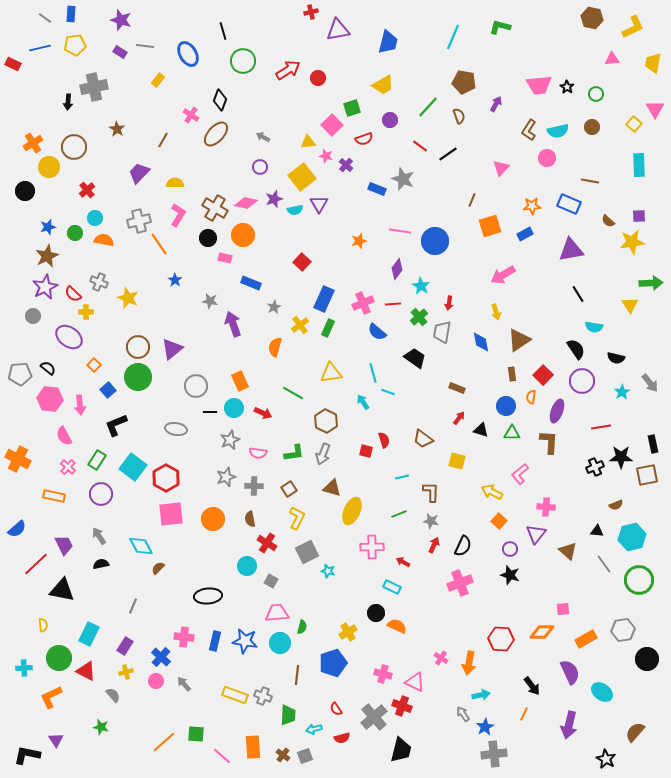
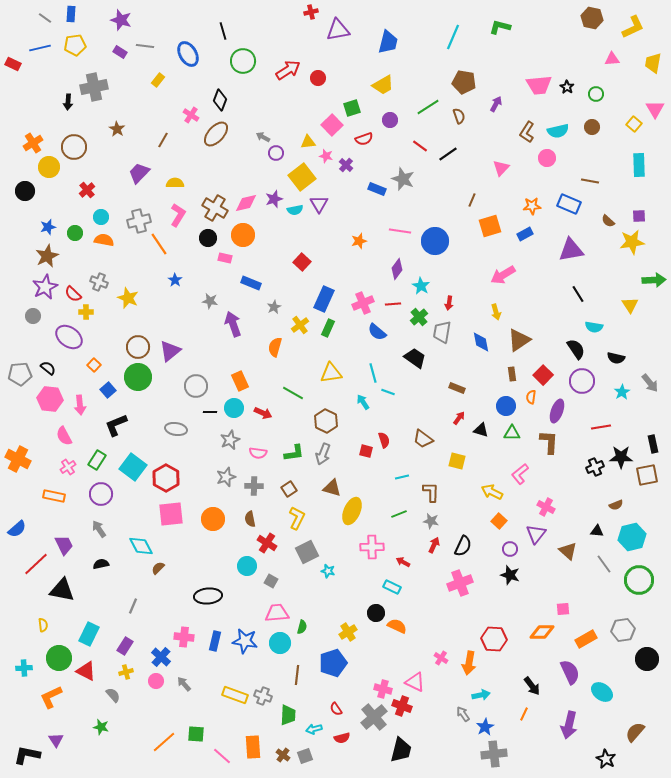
green line at (428, 107): rotated 15 degrees clockwise
brown L-shape at (529, 130): moved 2 px left, 2 px down
purple circle at (260, 167): moved 16 px right, 14 px up
pink diamond at (246, 203): rotated 25 degrees counterclockwise
cyan circle at (95, 218): moved 6 px right, 1 px up
green arrow at (651, 283): moved 3 px right, 3 px up
purple triangle at (172, 349): moved 2 px left, 2 px down
pink cross at (68, 467): rotated 14 degrees clockwise
pink cross at (546, 507): rotated 24 degrees clockwise
gray arrow at (99, 536): moved 7 px up
red hexagon at (501, 639): moved 7 px left
pink cross at (383, 674): moved 15 px down
